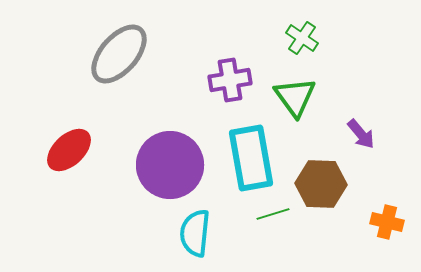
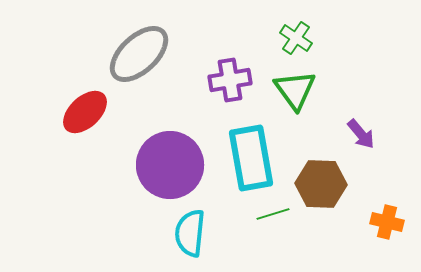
green cross: moved 6 px left
gray ellipse: moved 20 px right; rotated 6 degrees clockwise
green triangle: moved 7 px up
red ellipse: moved 16 px right, 38 px up
cyan semicircle: moved 5 px left
